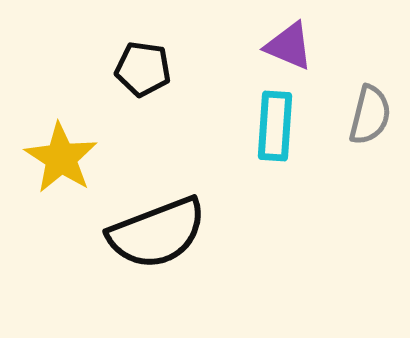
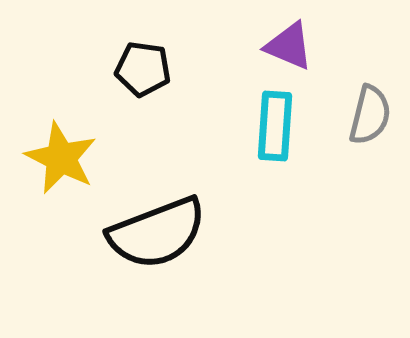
yellow star: rotated 6 degrees counterclockwise
